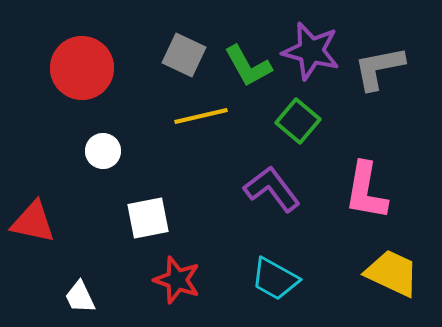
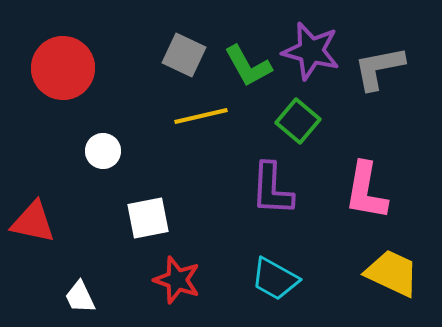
red circle: moved 19 px left
purple L-shape: rotated 140 degrees counterclockwise
